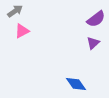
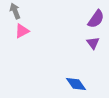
gray arrow: rotated 77 degrees counterclockwise
purple semicircle: rotated 18 degrees counterclockwise
purple triangle: rotated 24 degrees counterclockwise
